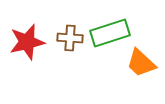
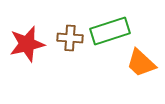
green rectangle: moved 2 px up
red star: moved 2 px down
